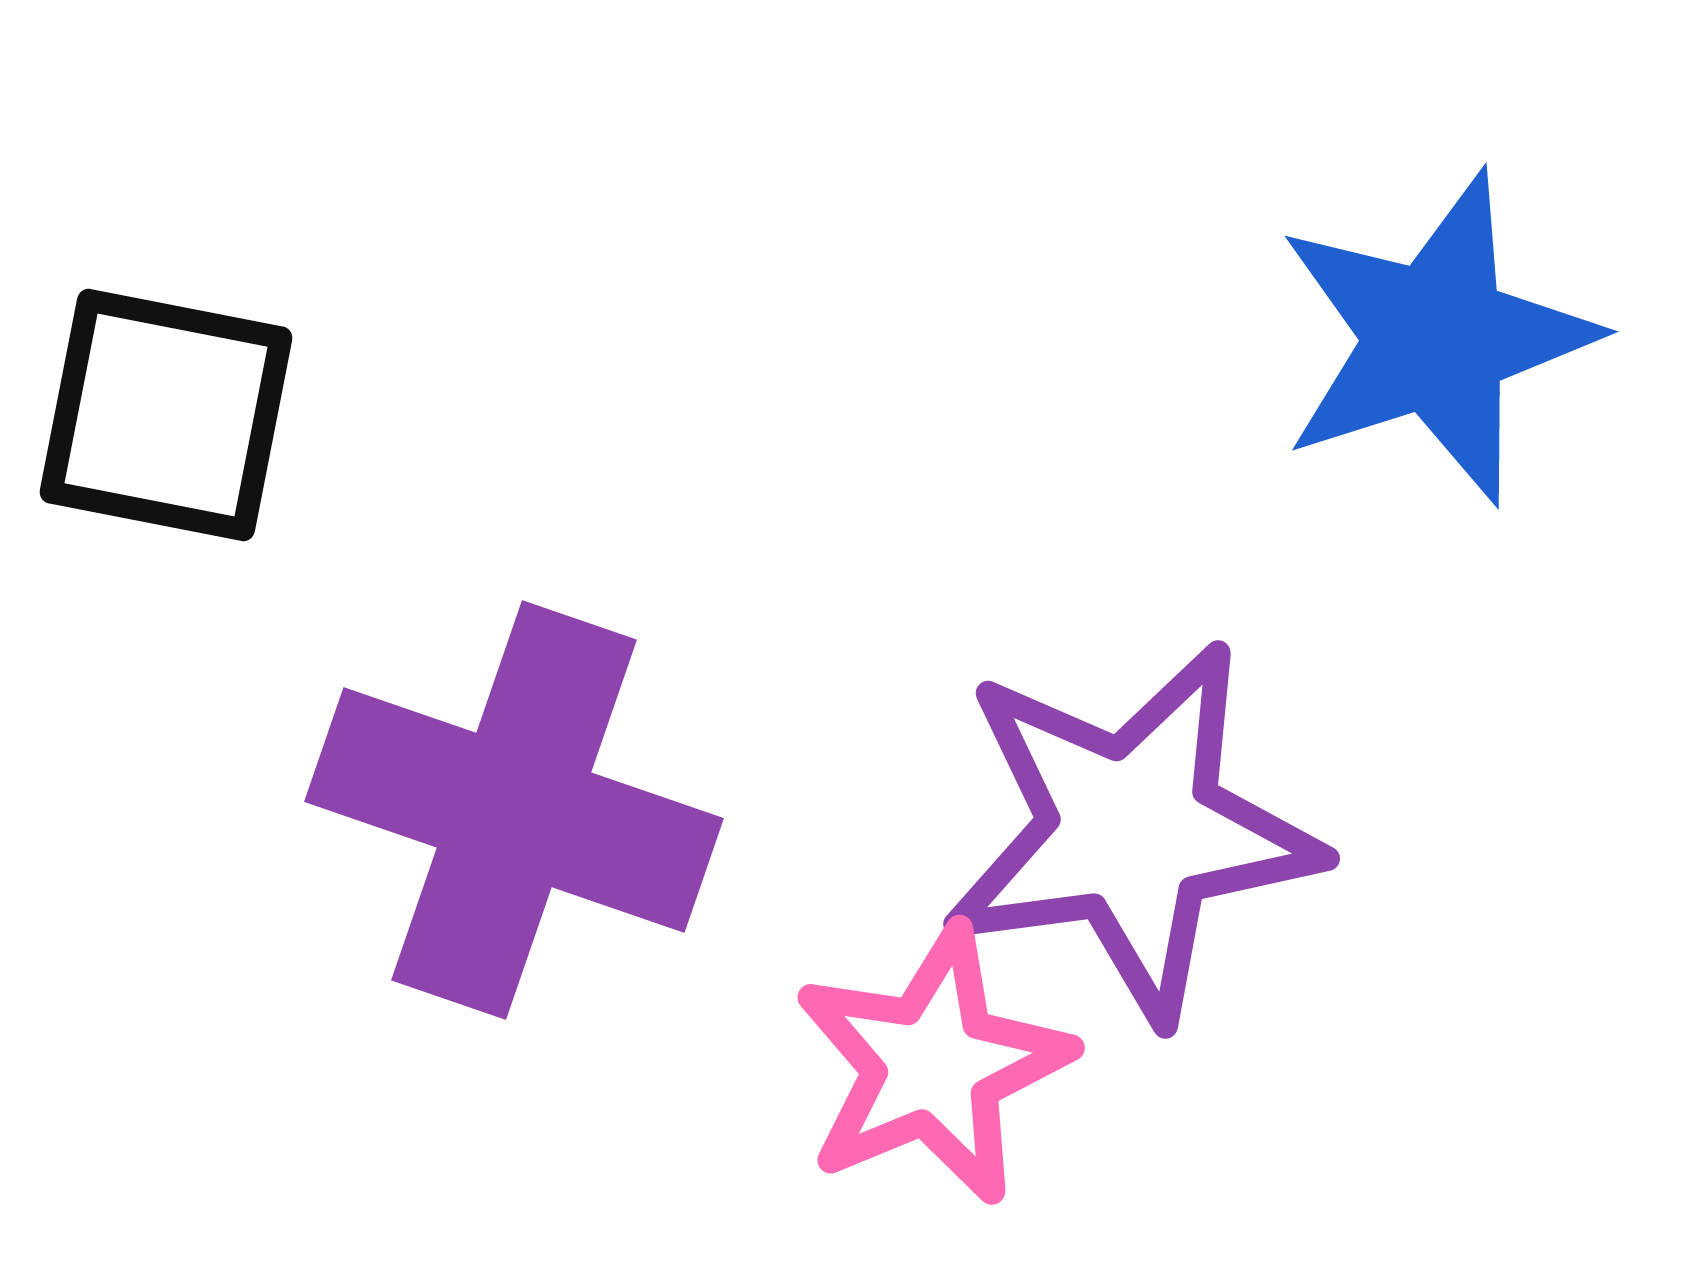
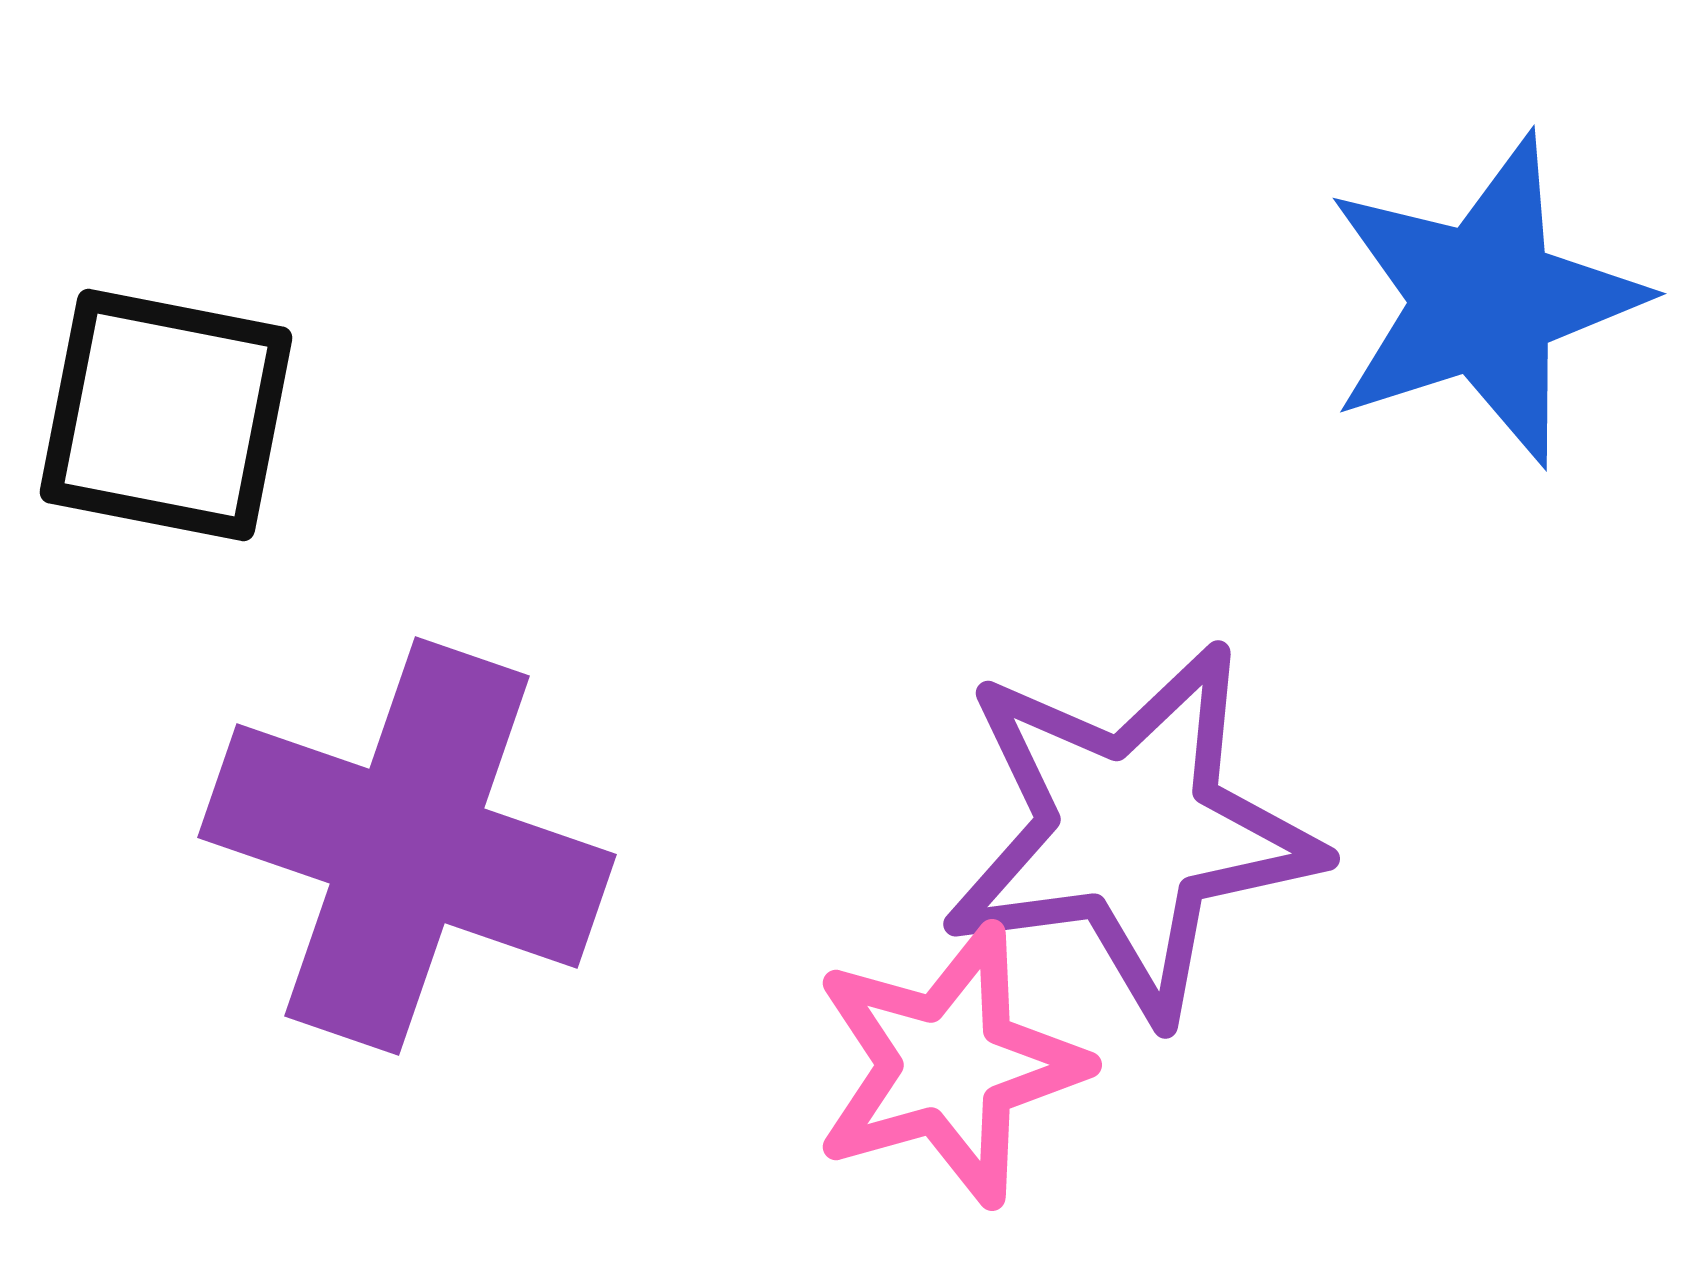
blue star: moved 48 px right, 38 px up
purple cross: moved 107 px left, 36 px down
pink star: moved 16 px right; rotated 7 degrees clockwise
